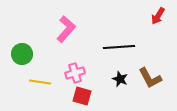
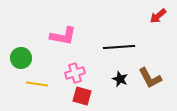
red arrow: rotated 18 degrees clockwise
pink L-shape: moved 3 px left, 7 px down; rotated 60 degrees clockwise
green circle: moved 1 px left, 4 px down
yellow line: moved 3 px left, 2 px down
